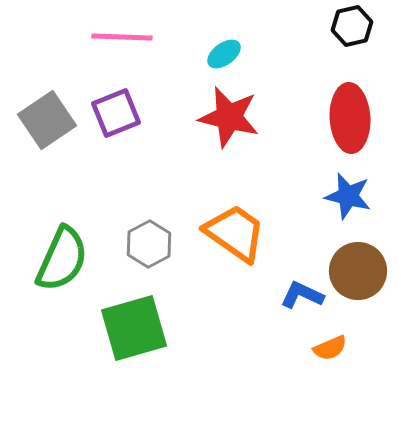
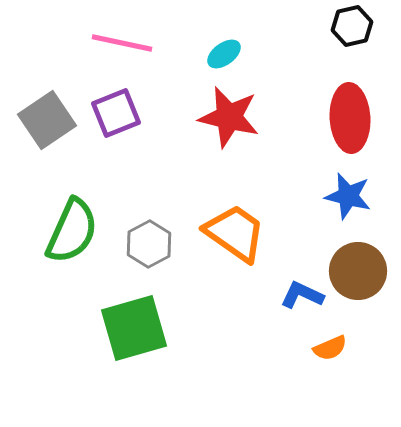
pink line: moved 6 px down; rotated 10 degrees clockwise
green semicircle: moved 10 px right, 28 px up
